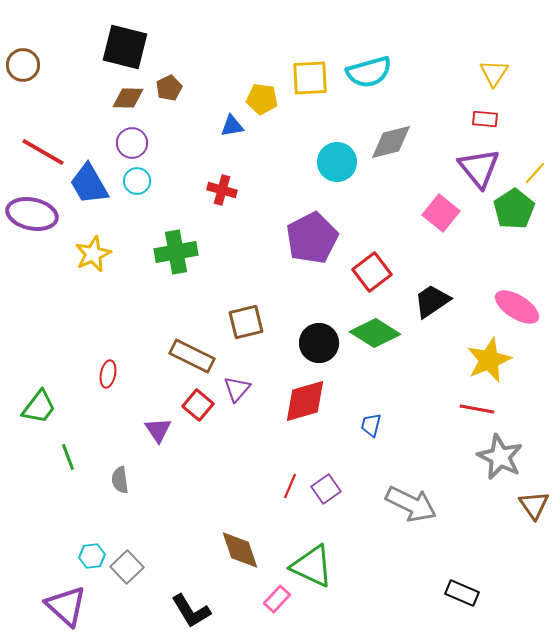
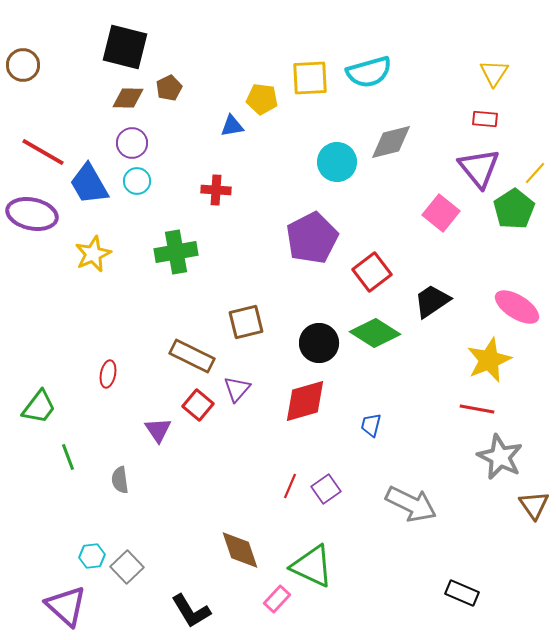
red cross at (222, 190): moved 6 px left; rotated 12 degrees counterclockwise
